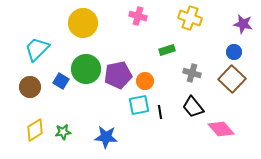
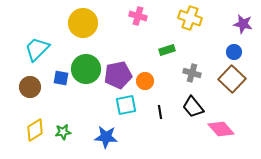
blue square: moved 3 px up; rotated 21 degrees counterclockwise
cyan square: moved 13 px left
